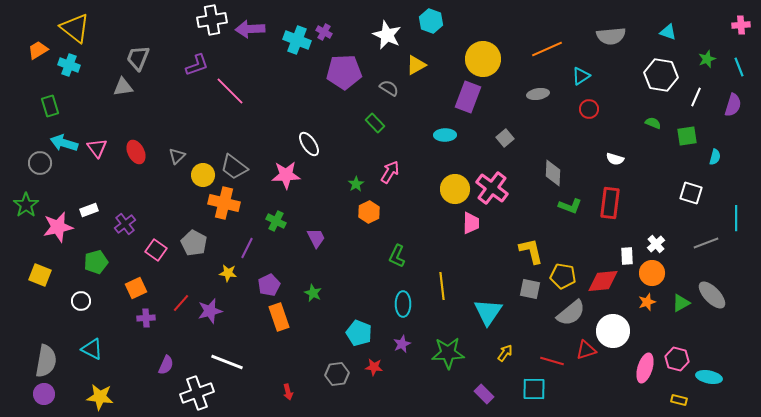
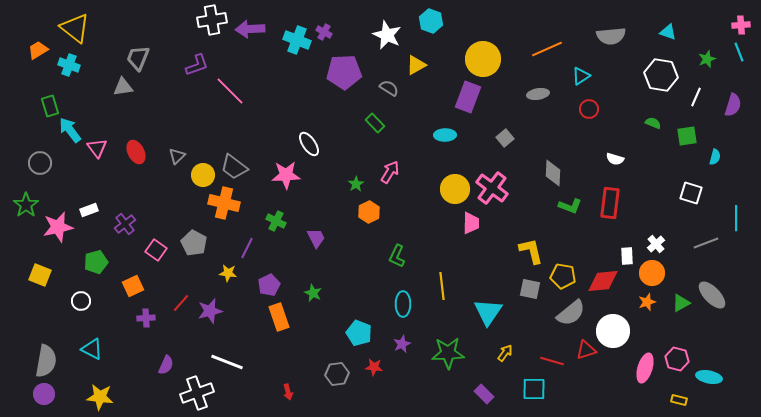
cyan line at (739, 67): moved 15 px up
cyan arrow at (64, 143): moved 6 px right, 13 px up; rotated 36 degrees clockwise
orange square at (136, 288): moved 3 px left, 2 px up
